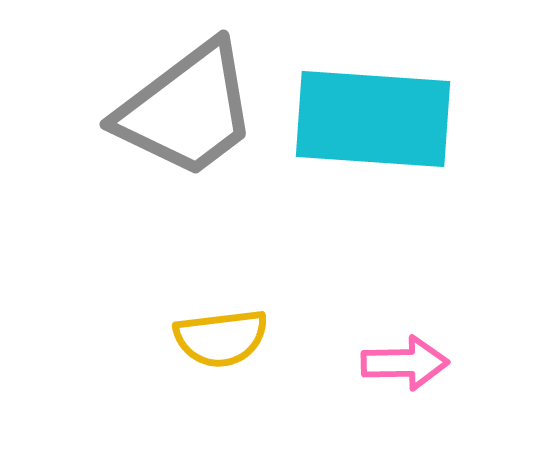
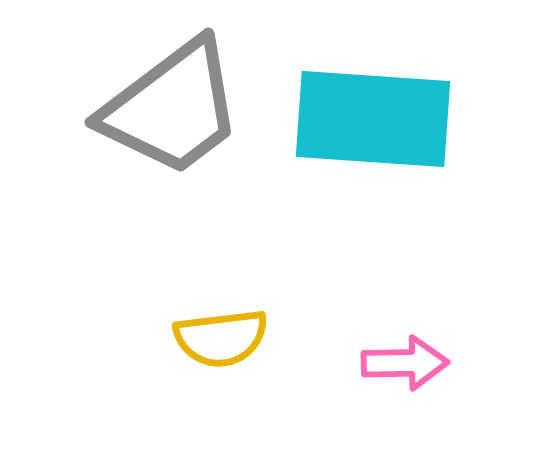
gray trapezoid: moved 15 px left, 2 px up
